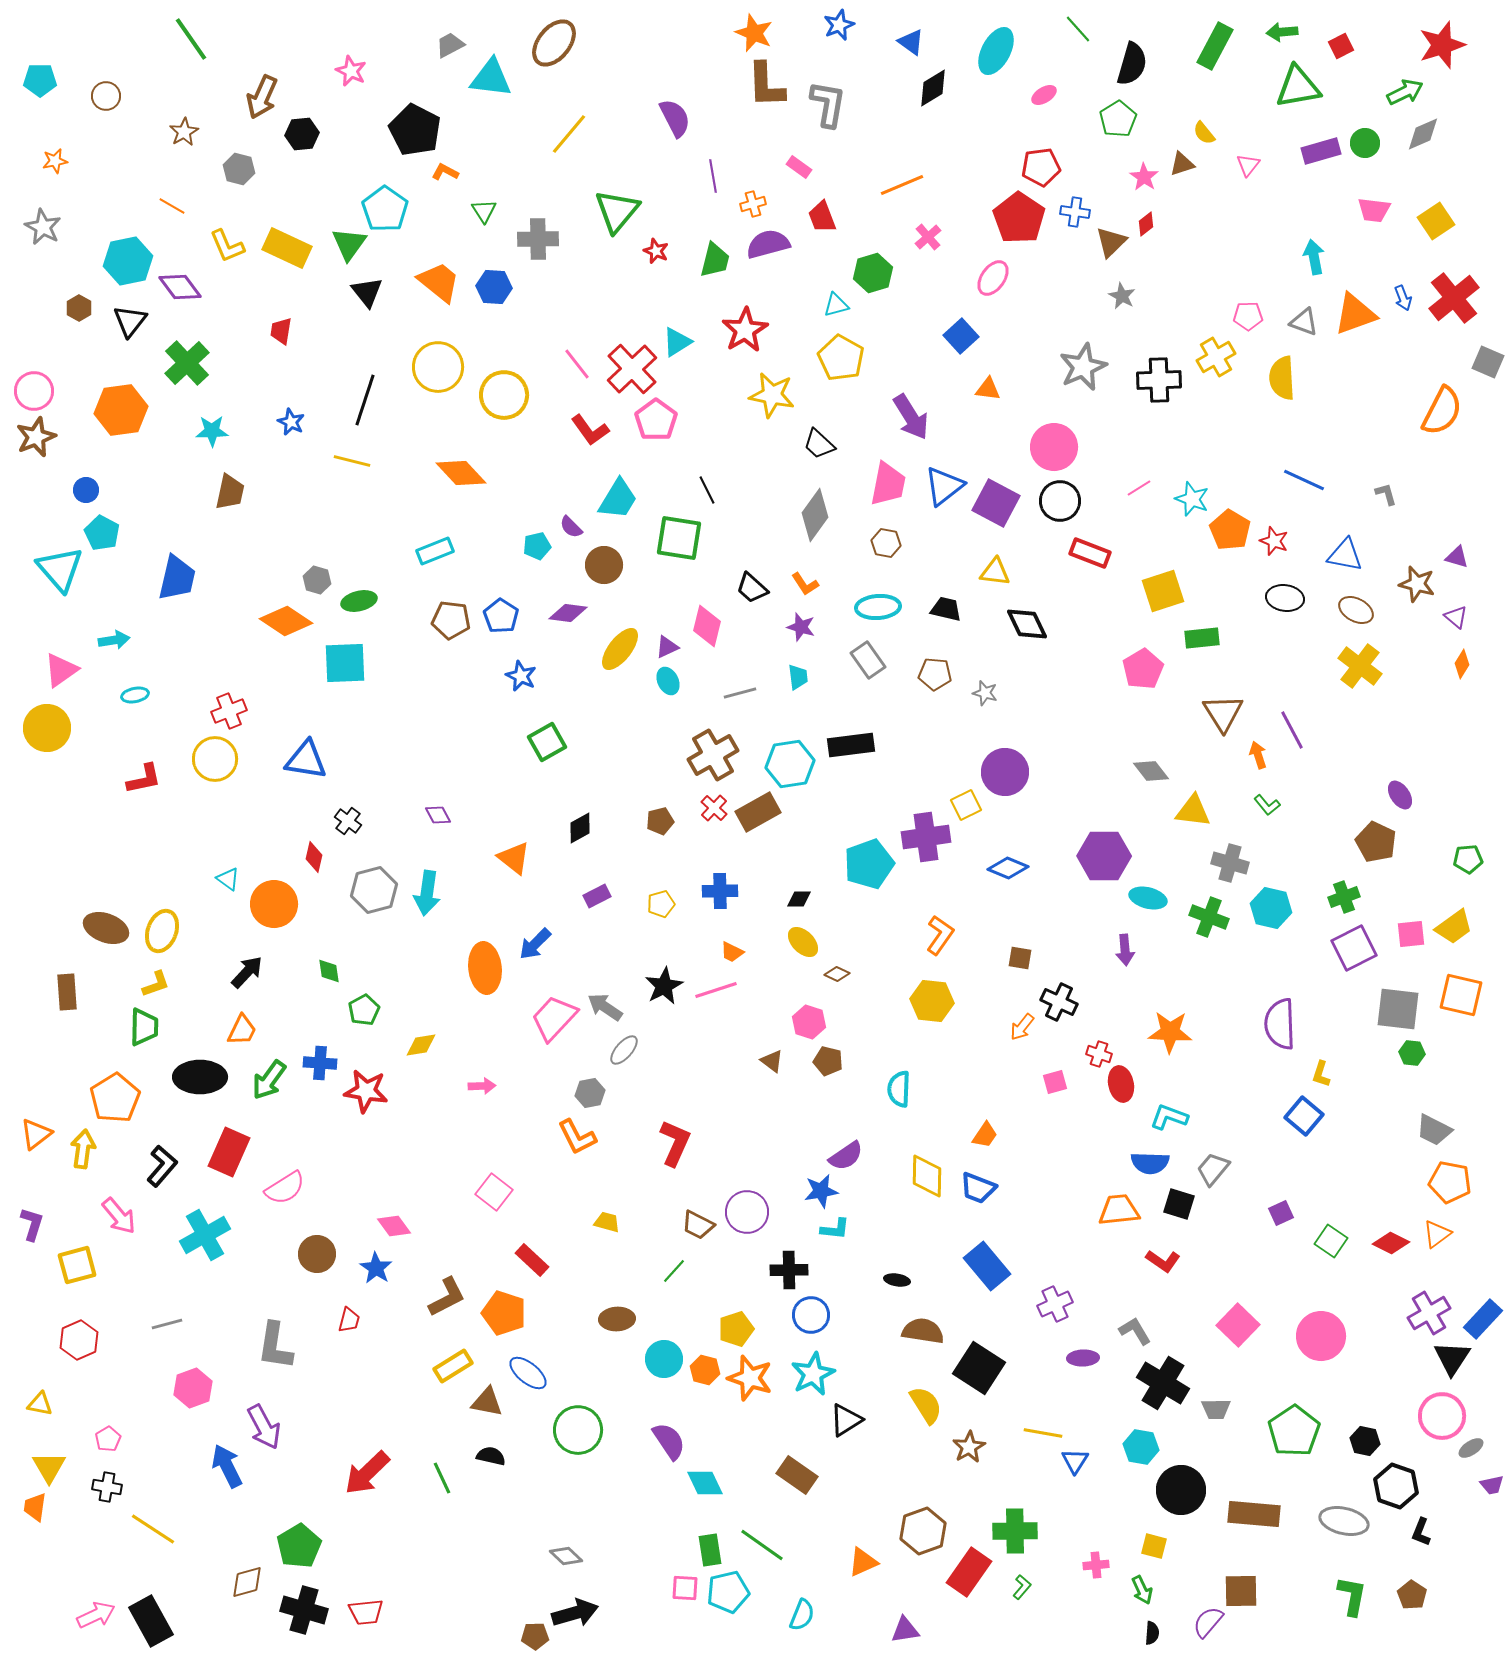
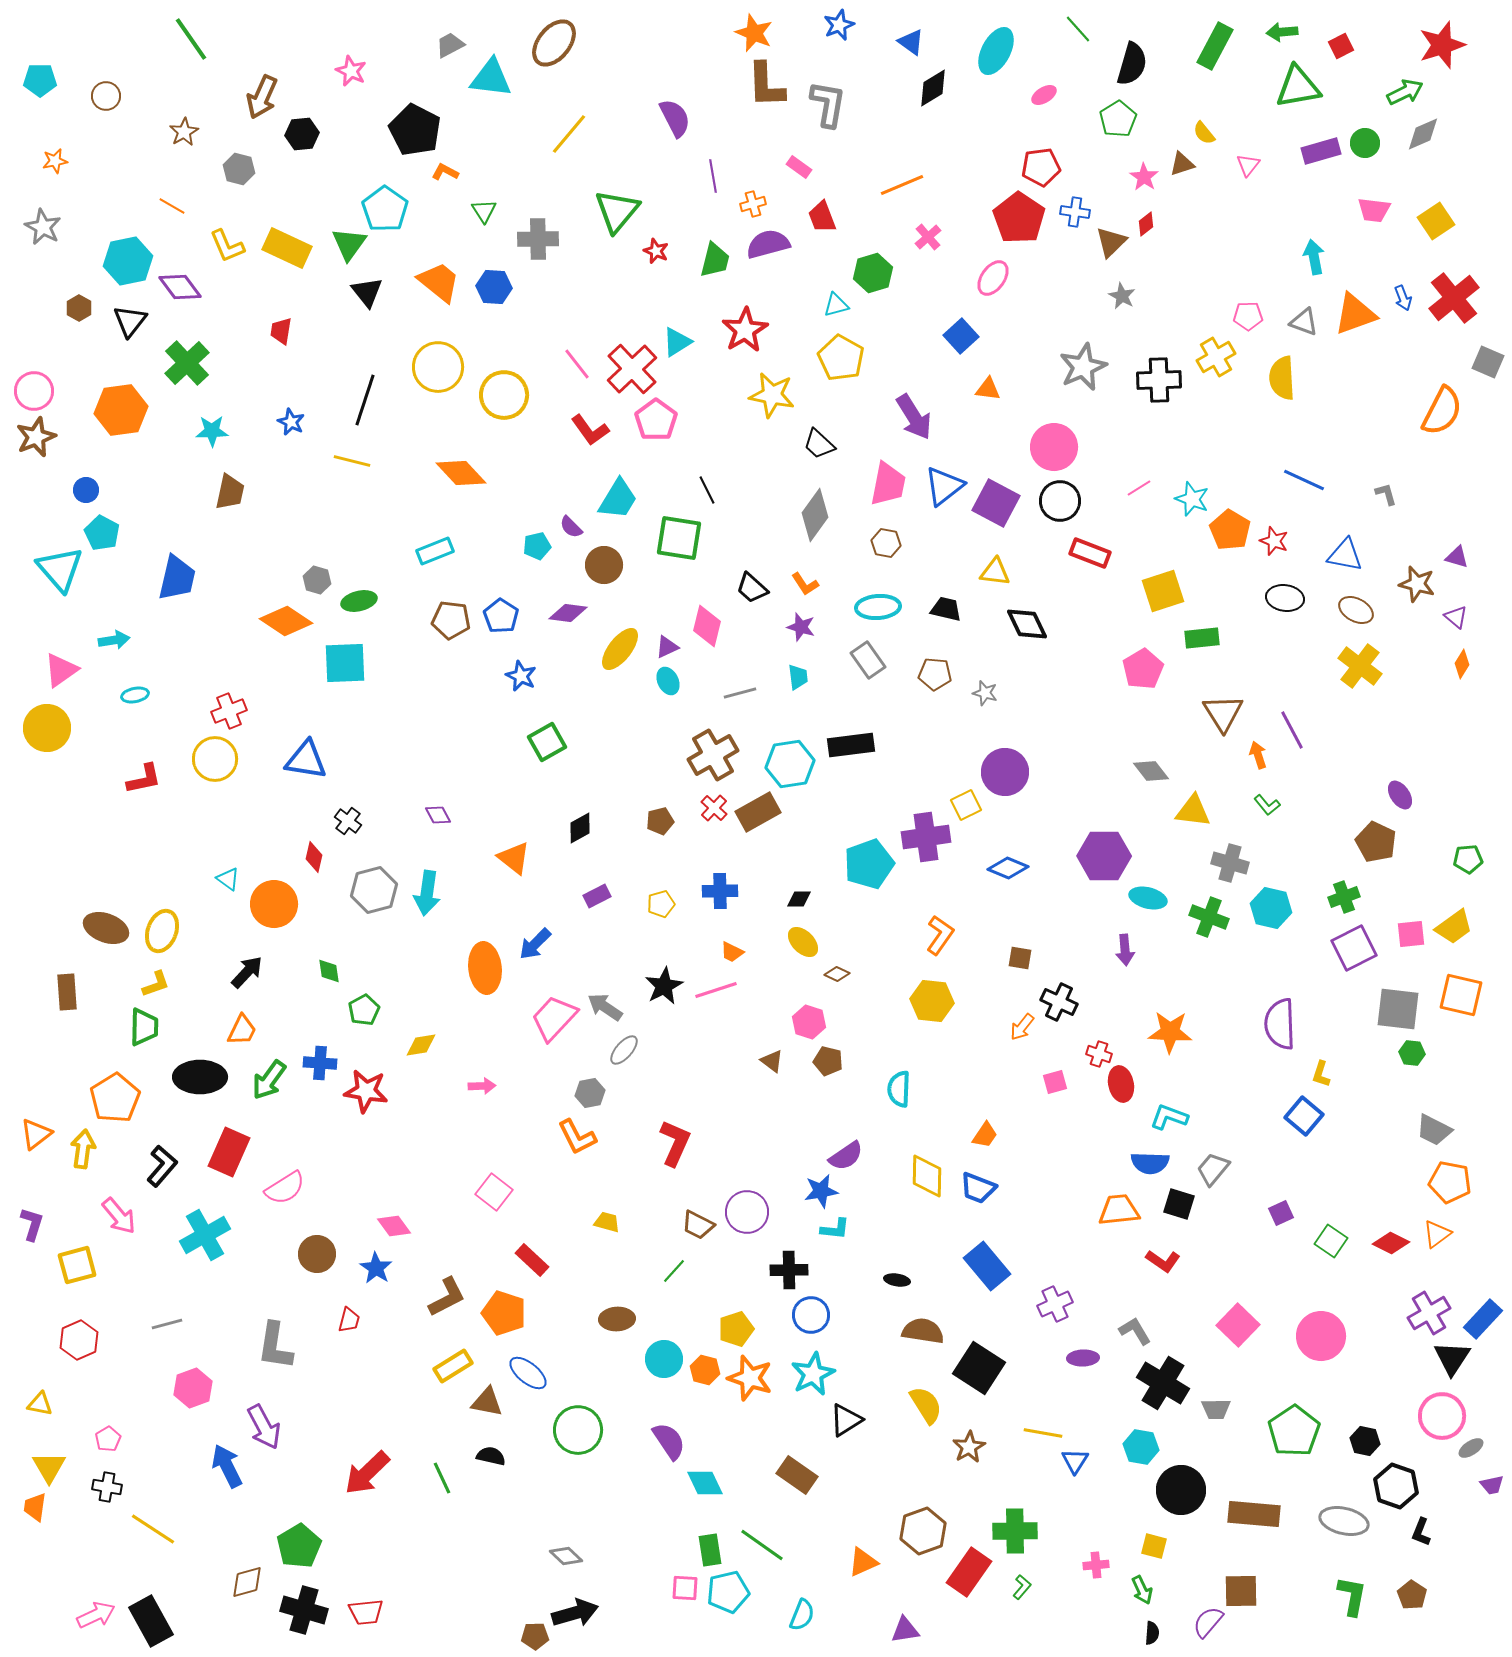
purple arrow at (911, 417): moved 3 px right
